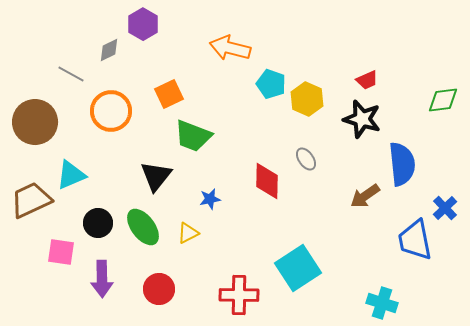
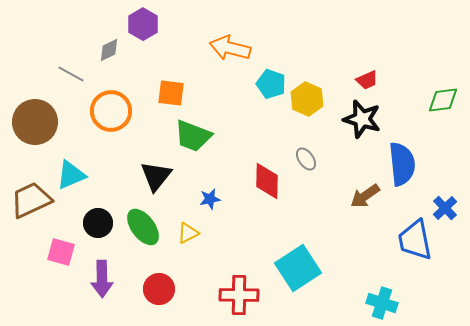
orange square: moved 2 px right, 1 px up; rotated 32 degrees clockwise
pink square: rotated 8 degrees clockwise
